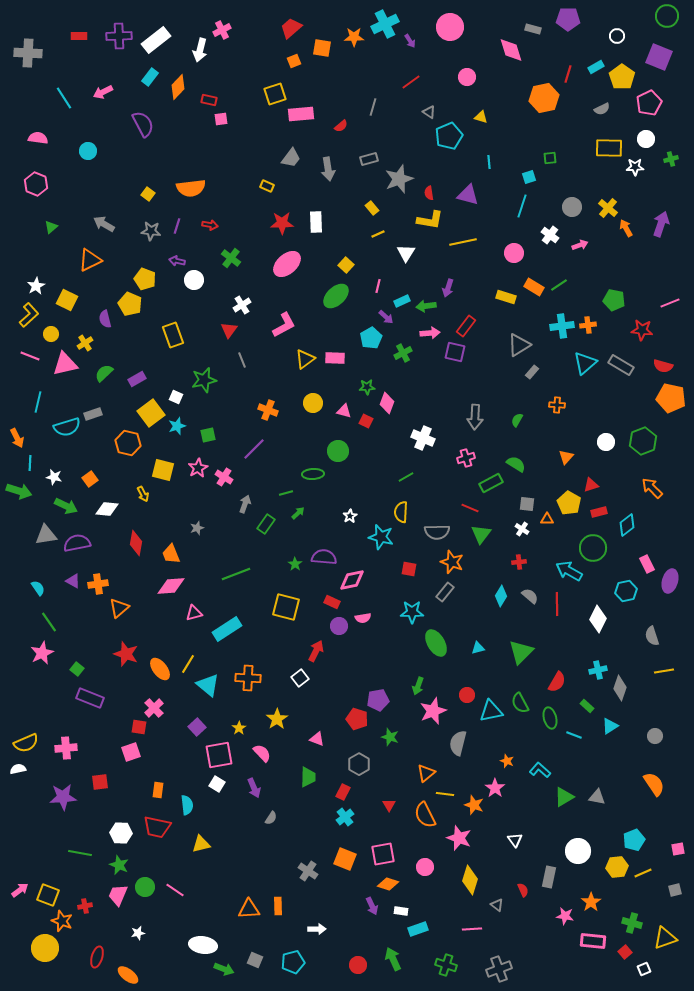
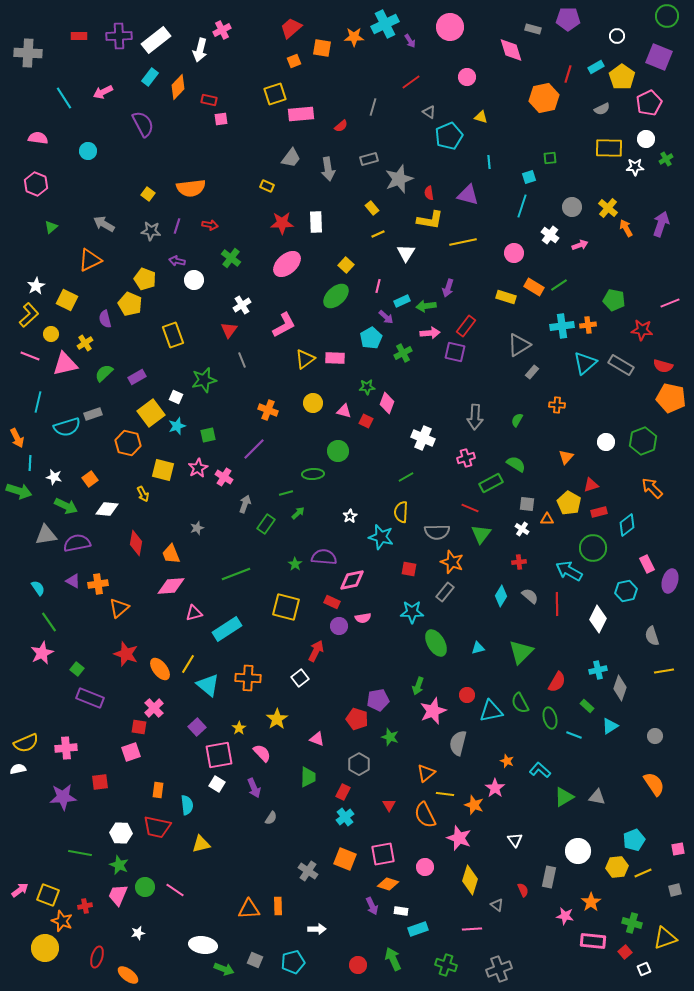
green cross at (671, 159): moved 5 px left; rotated 16 degrees counterclockwise
purple rectangle at (137, 379): moved 2 px up
